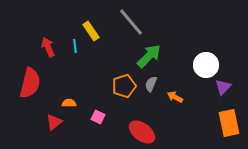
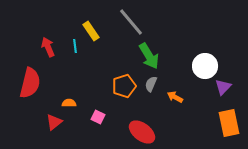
green arrow: rotated 104 degrees clockwise
white circle: moved 1 px left, 1 px down
